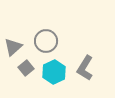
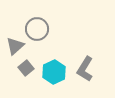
gray circle: moved 9 px left, 12 px up
gray triangle: moved 2 px right, 1 px up
gray L-shape: moved 1 px down
